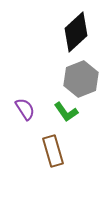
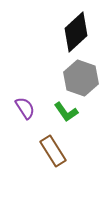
gray hexagon: moved 1 px up; rotated 20 degrees counterclockwise
purple semicircle: moved 1 px up
brown rectangle: rotated 16 degrees counterclockwise
